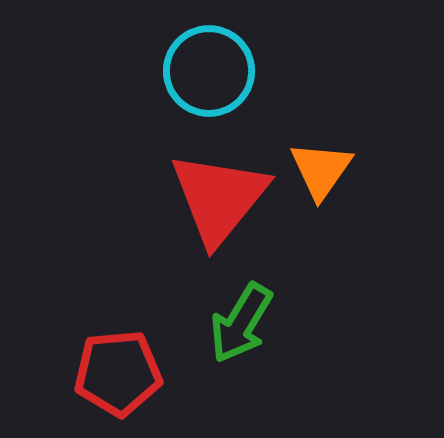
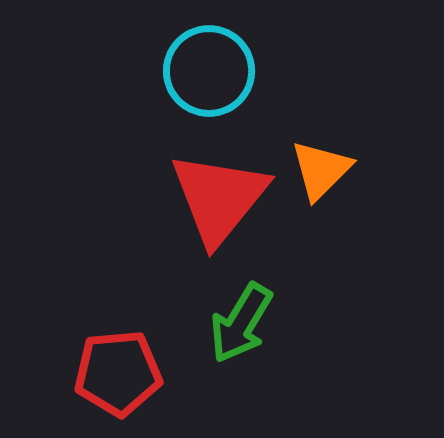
orange triangle: rotated 10 degrees clockwise
